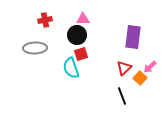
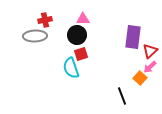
gray ellipse: moved 12 px up
red triangle: moved 26 px right, 17 px up
